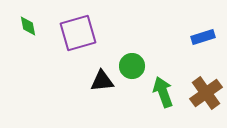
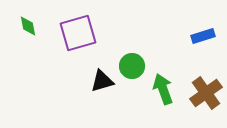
blue rectangle: moved 1 px up
black triangle: rotated 10 degrees counterclockwise
green arrow: moved 3 px up
